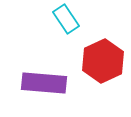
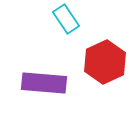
red hexagon: moved 2 px right, 1 px down
